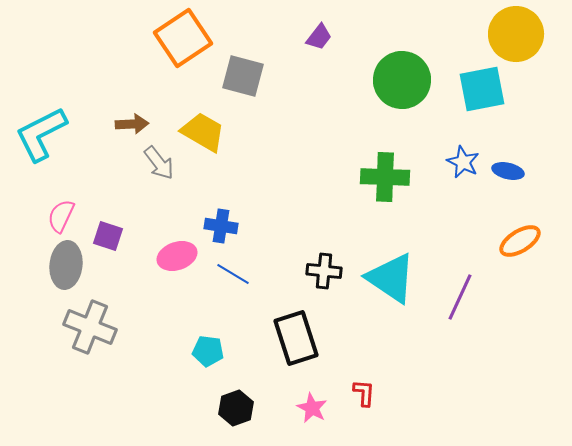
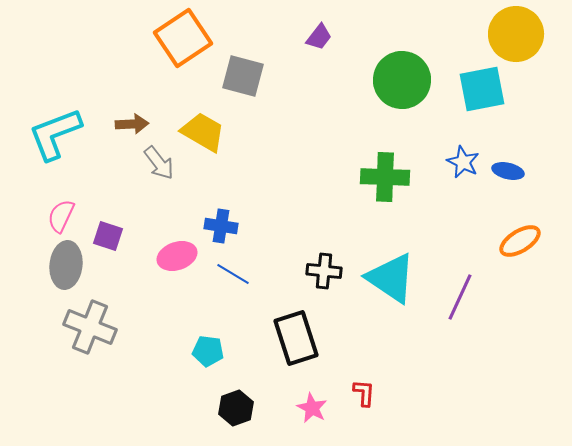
cyan L-shape: moved 14 px right; rotated 6 degrees clockwise
